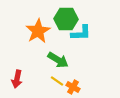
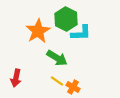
green hexagon: rotated 25 degrees clockwise
green arrow: moved 1 px left, 2 px up
red arrow: moved 1 px left, 1 px up
